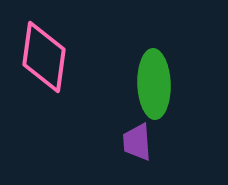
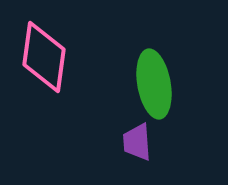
green ellipse: rotated 8 degrees counterclockwise
